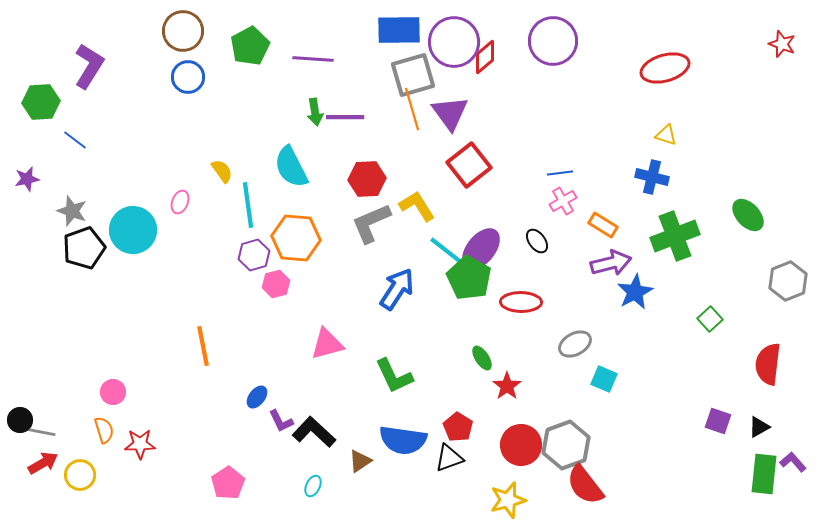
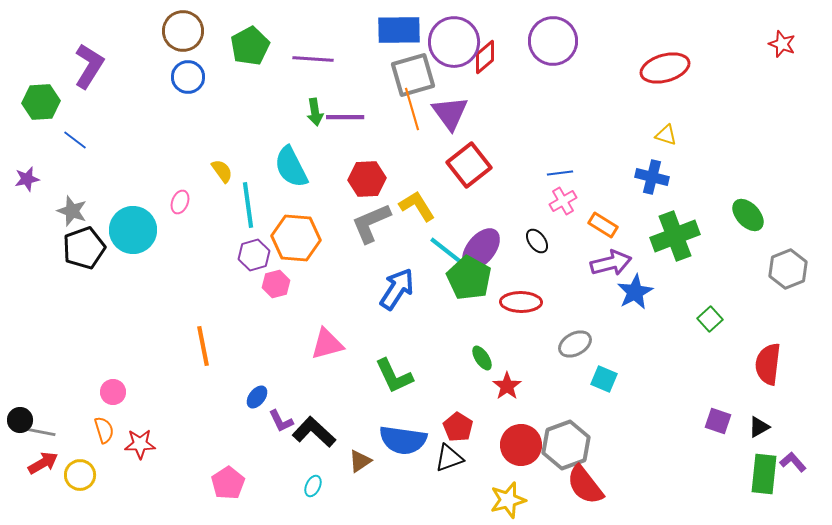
gray hexagon at (788, 281): moved 12 px up
